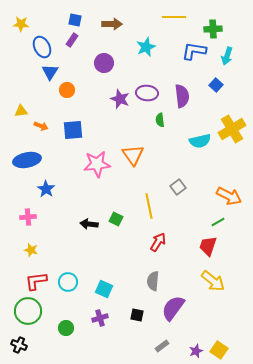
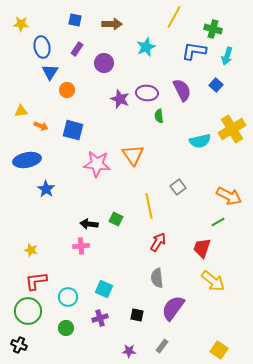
yellow line at (174, 17): rotated 60 degrees counterclockwise
green cross at (213, 29): rotated 18 degrees clockwise
purple rectangle at (72, 40): moved 5 px right, 9 px down
blue ellipse at (42, 47): rotated 15 degrees clockwise
purple semicircle at (182, 96): moved 6 px up; rotated 20 degrees counterclockwise
green semicircle at (160, 120): moved 1 px left, 4 px up
blue square at (73, 130): rotated 20 degrees clockwise
pink star at (97, 164): rotated 12 degrees clockwise
pink cross at (28, 217): moved 53 px right, 29 px down
red trapezoid at (208, 246): moved 6 px left, 2 px down
gray semicircle at (153, 281): moved 4 px right, 3 px up; rotated 12 degrees counterclockwise
cyan circle at (68, 282): moved 15 px down
gray rectangle at (162, 346): rotated 16 degrees counterclockwise
purple star at (196, 351): moved 67 px left; rotated 24 degrees clockwise
